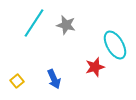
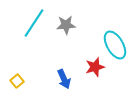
gray star: rotated 18 degrees counterclockwise
blue arrow: moved 10 px right
